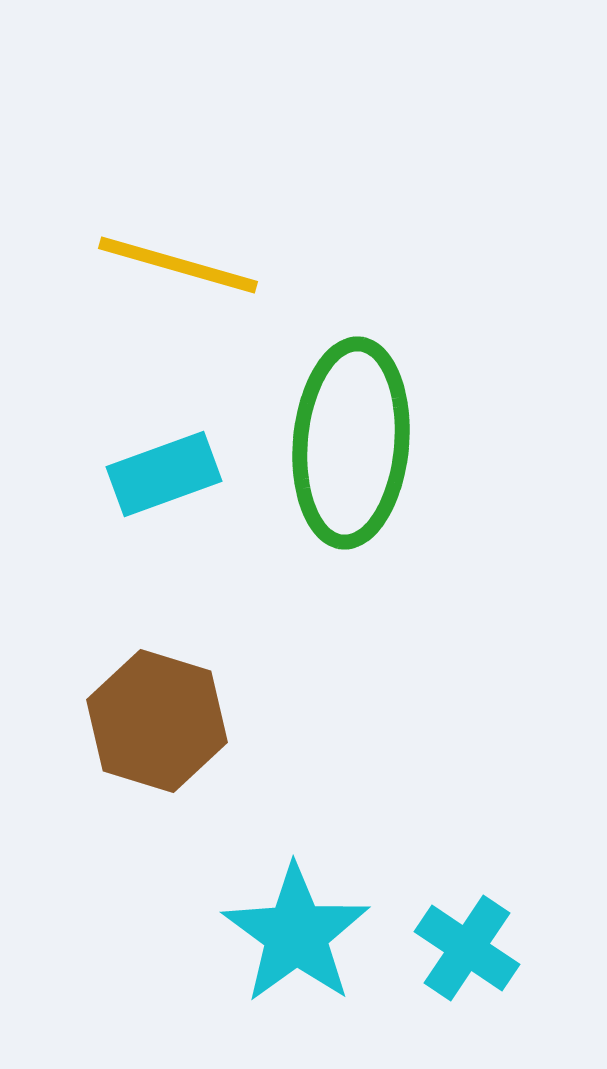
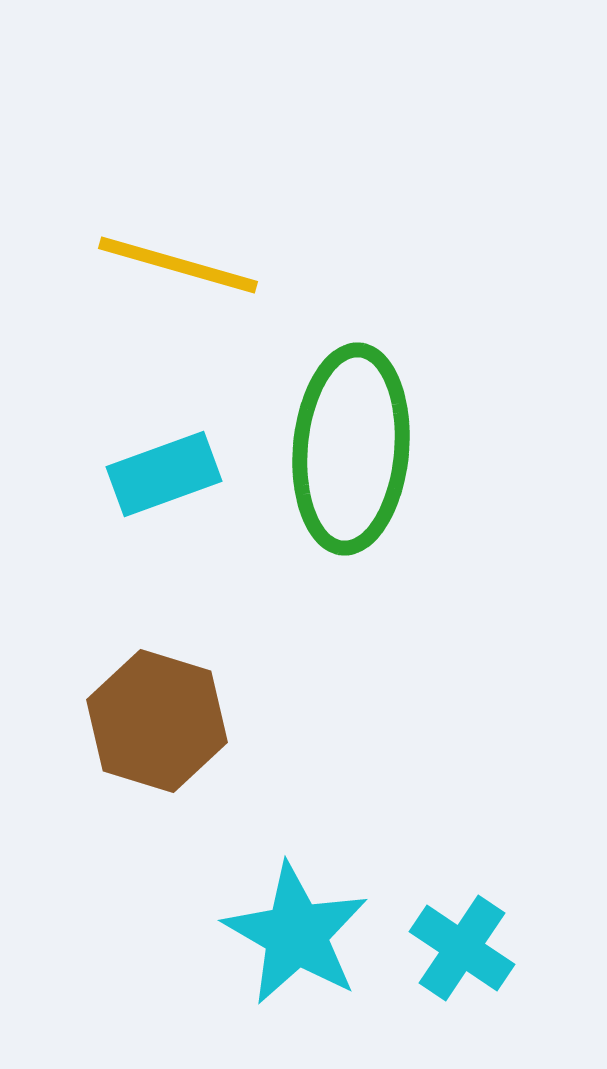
green ellipse: moved 6 px down
cyan star: rotated 6 degrees counterclockwise
cyan cross: moved 5 px left
